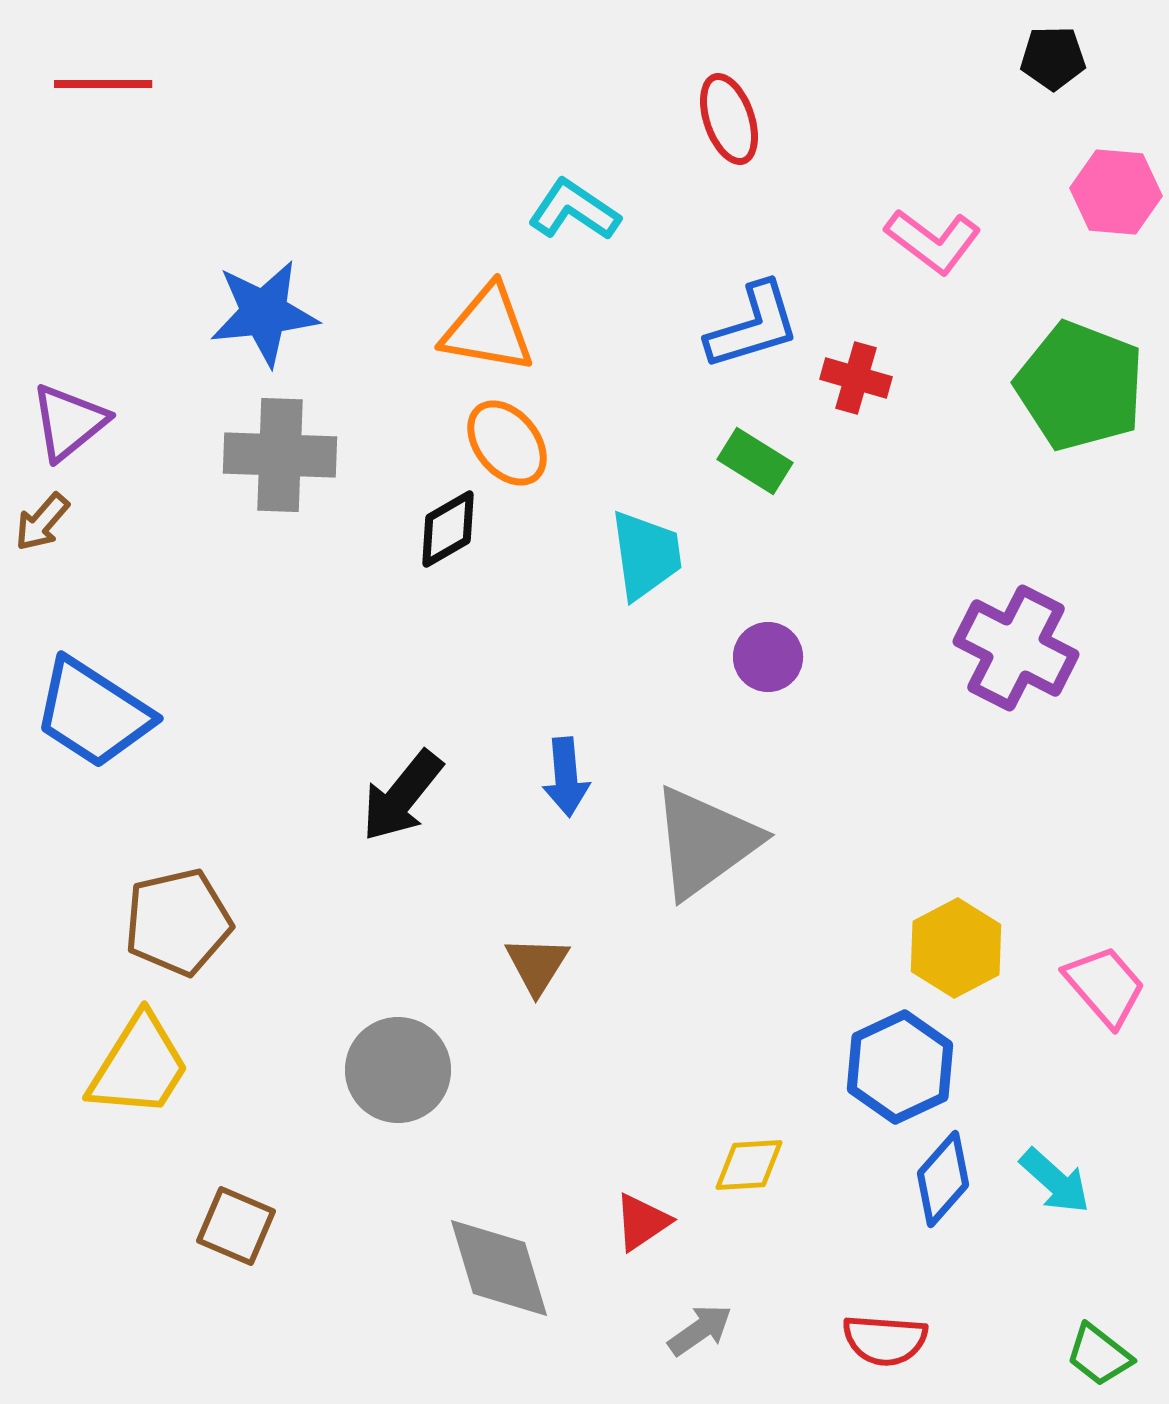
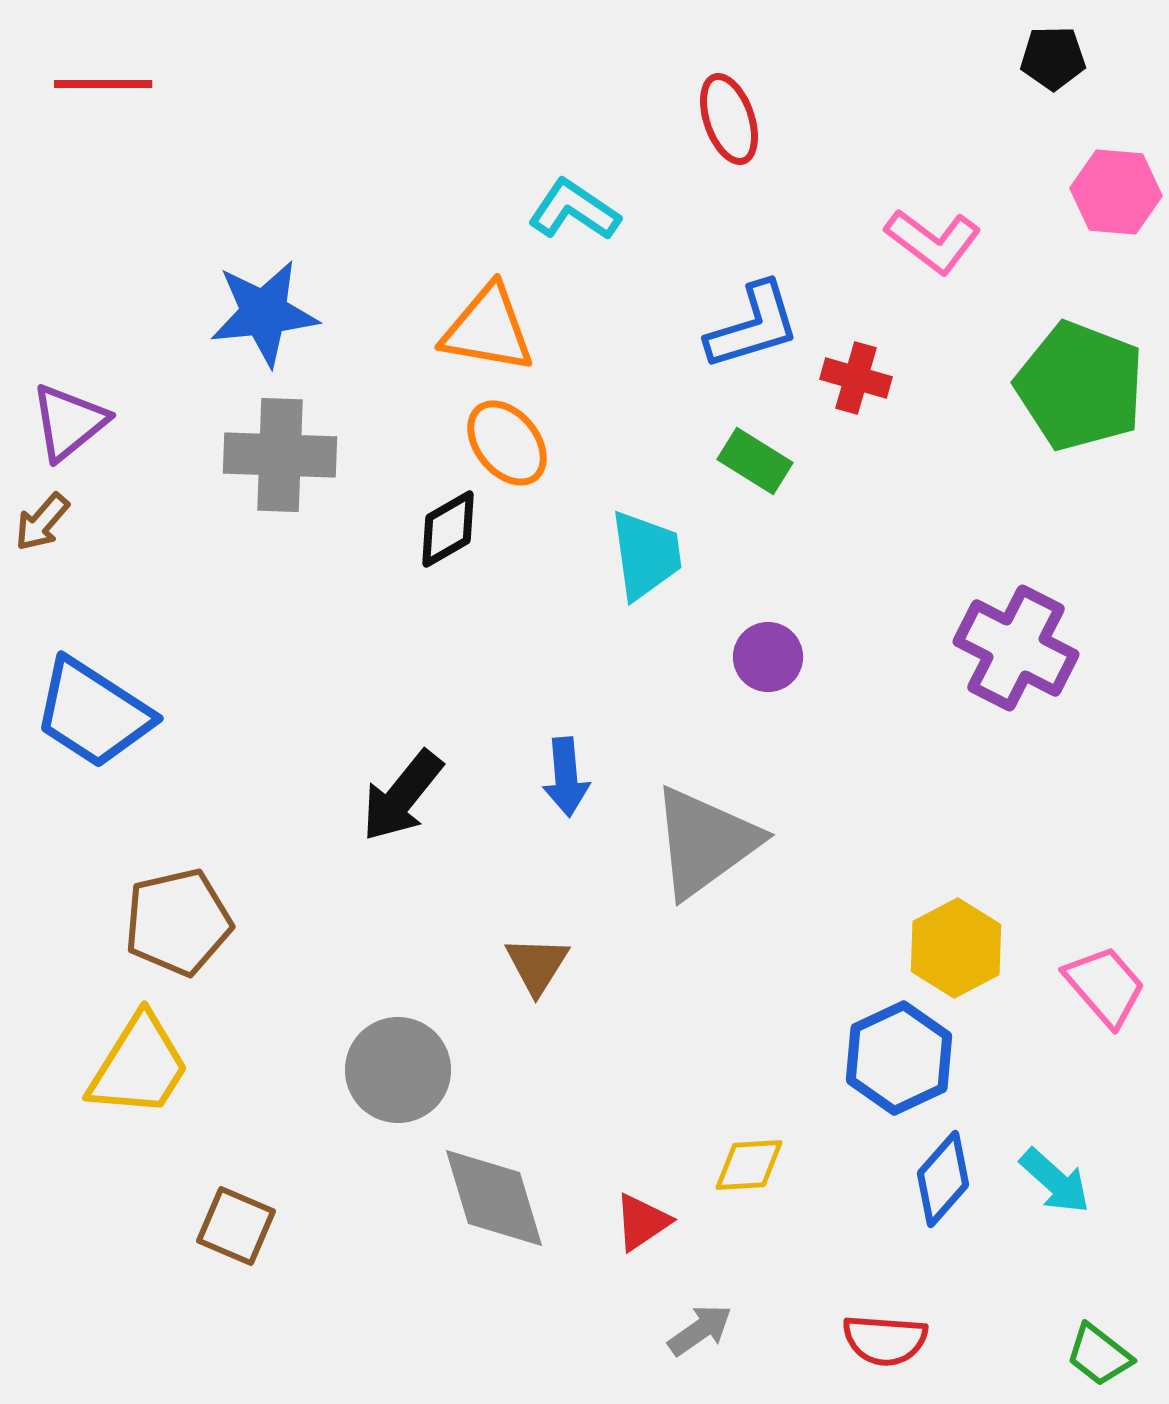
blue hexagon: moved 1 px left, 9 px up
gray diamond: moved 5 px left, 70 px up
